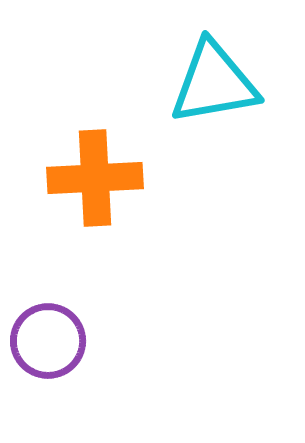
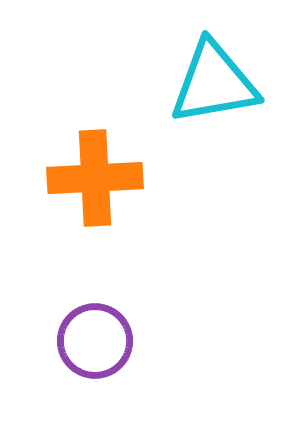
purple circle: moved 47 px right
